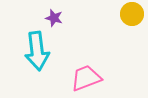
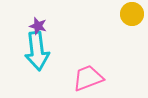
purple star: moved 16 px left, 8 px down
pink trapezoid: moved 2 px right
